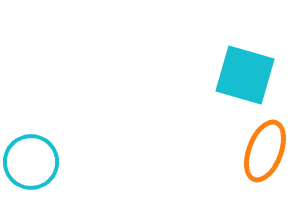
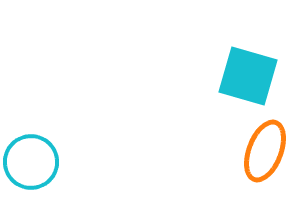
cyan square: moved 3 px right, 1 px down
